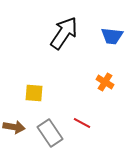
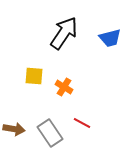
blue trapezoid: moved 2 px left, 2 px down; rotated 20 degrees counterclockwise
orange cross: moved 41 px left, 5 px down
yellow square: moved 17 px up
brown arrow: moved 2 px down
